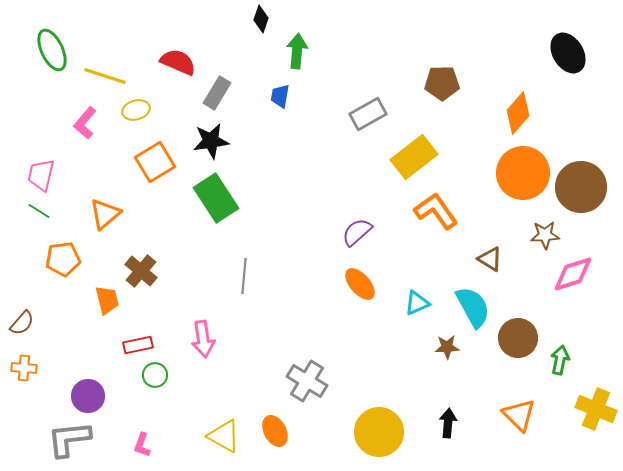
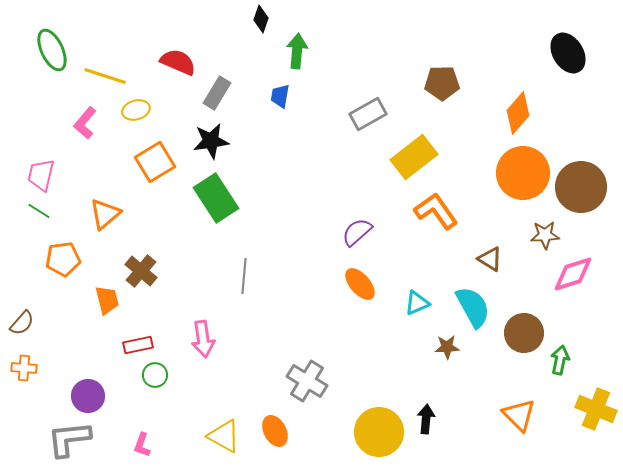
brown circle at (518, 338): moved 6 px right, 5 px up
black arrow at (448, 423): moved 22 px left, 4 px up
